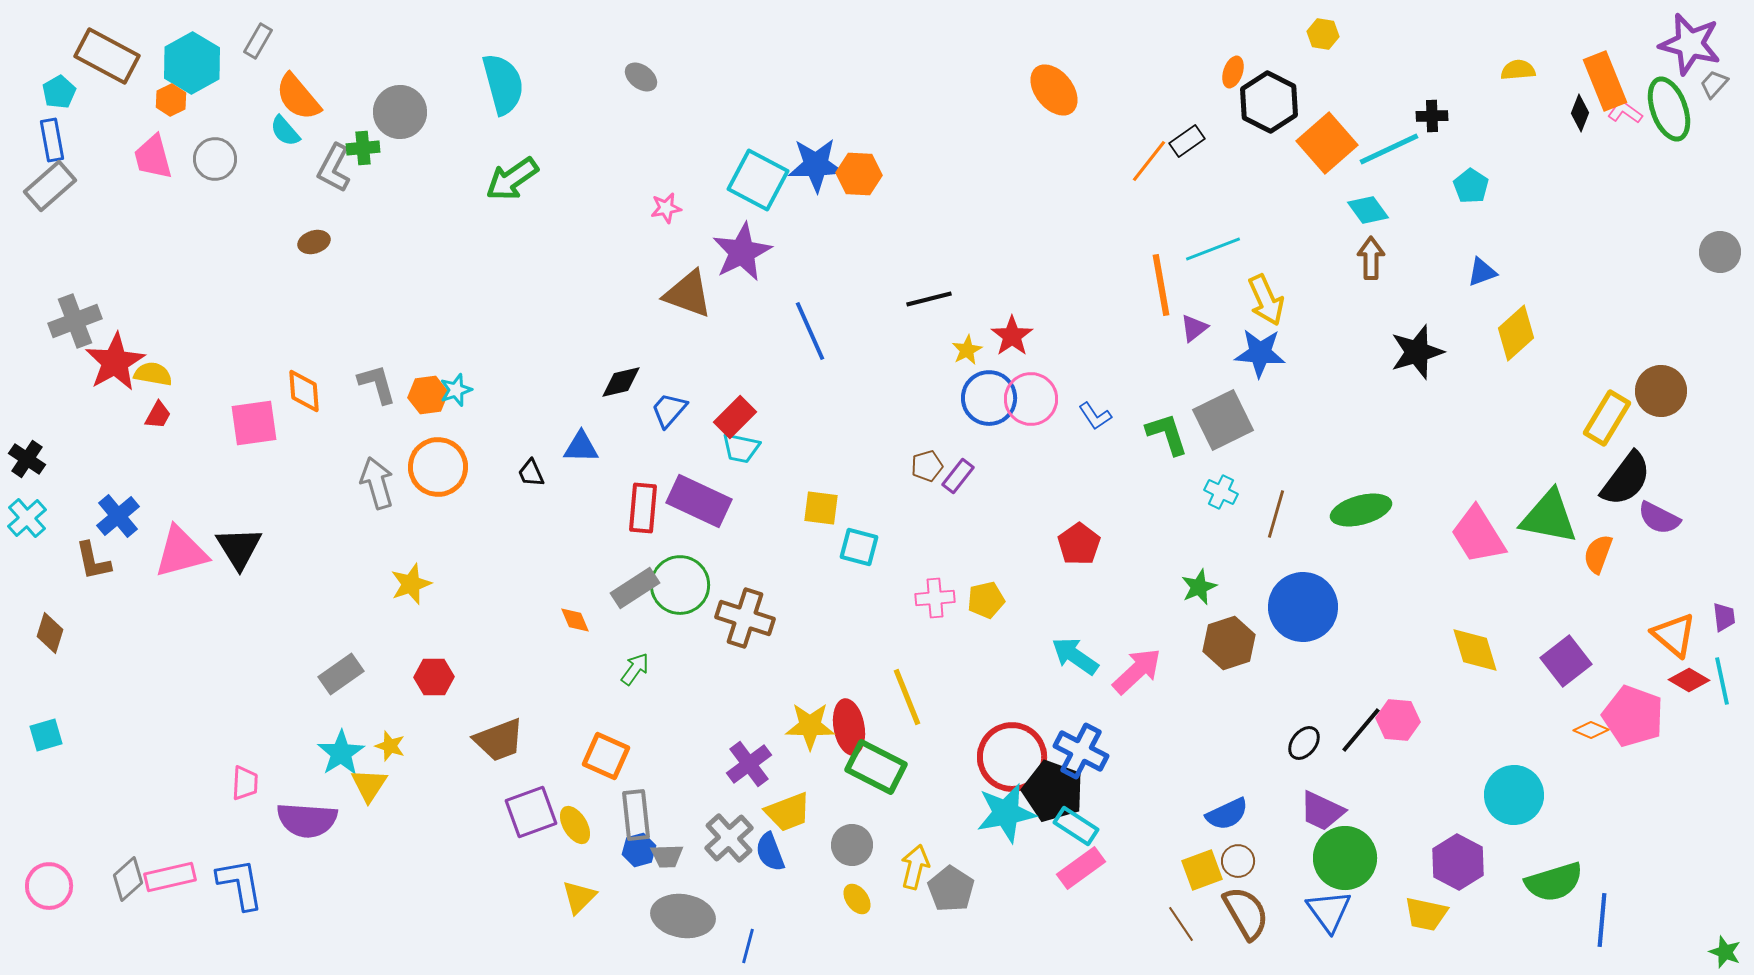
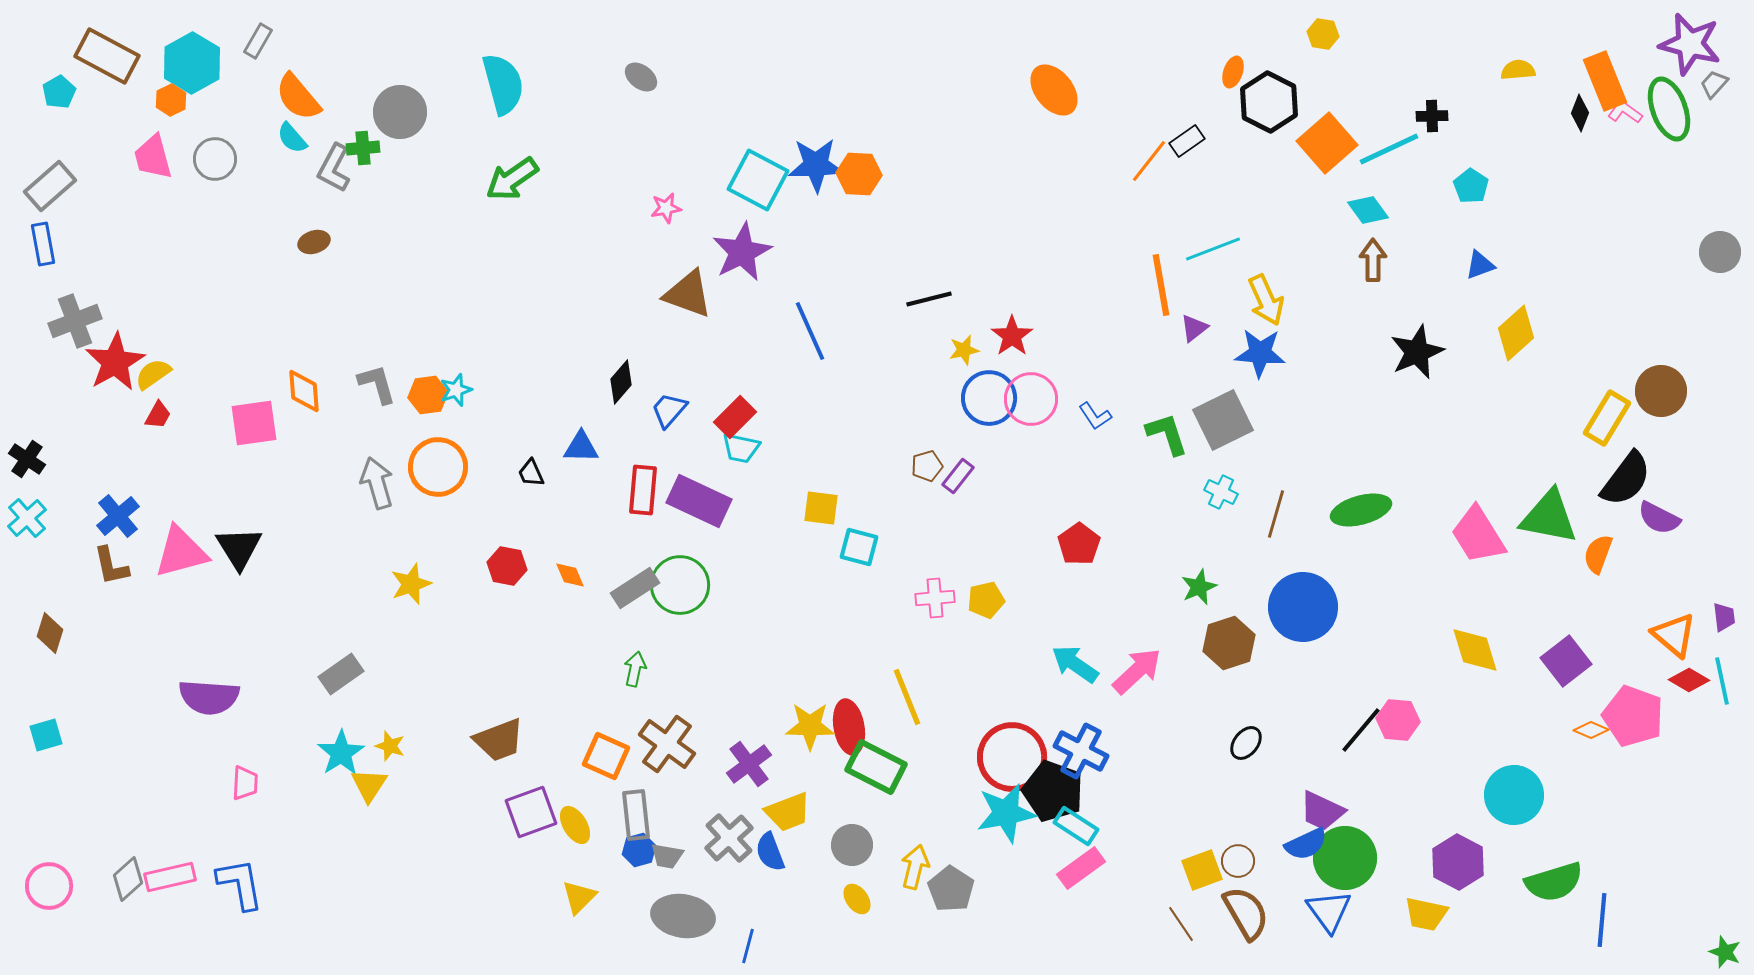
cyan semicircle at (285, 131): moved 7 px right, 7 px down
blue rectangle at (52, 140): moved 9 px left, 104 px down
brown arrow at (1371, 258): moved 2 px right, 2 px down
blue triangle at (1482, 272): moved 2 px left, 7 px up
yellow star at (967, 350): moved 3 px left; rotated 16 degrees clockwise
black star at (1417, 352): rotated 6 degrees counterclockwise
yellow semicircle at (153, 374): rotated 45 degrees counterclockwise
black diamond at (621, 382): rotated 36 degrees counterclockwise
red rectangle at (643, 508): moved 18 px up
brown L-shape at (93, 561): moved 18 px right, 5 px down
brown cross at (745, 618): moved 78 px left, 126 px down; rotated 18 degrees clockwise
orange diamond at (575, 620): moved 5 px left, 45 px up
cyan arrow at (1075, 656): moved 8 px down
green arrow at (635, 669): rotated 24 degrees counterclockwise
red hexagon at (434, 677): moved 73 px right, 111 px up; rotated 12 degrees clockwise
black ellipse at (1304, 743): moved 58 px left
blue semicircle at (1227, 814): moved 79 px right, 30 px down
purple semicircle at (307, 820): moved 98 px left, 123 px up
gray trapezoid at (667, 856): rotated 12 degrees clockwise
